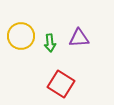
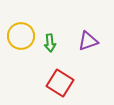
purple triangle: moved 9 px right, 3 px down; rotated 15 degrees counterclockwise
red square: moved 1 px left, 1 px up
